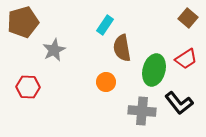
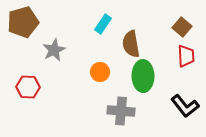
brown square: moved 6 px left, 9 px down
cyan rectangle: moved 2 px left, 1 px up
brown semicircle: moved 9 px right, 4 px up
red trapezoid: moved 3 px up; rotated 60 degrees counterclockwise
green ellipse: moved 11 px left, 6 px down; rotated 16 degrees counterclockwise
orange circle: moved 6 px left, 10 px up
black L-shape: moved 6 px right, 3 px down
gray cross: moved 21 px left
